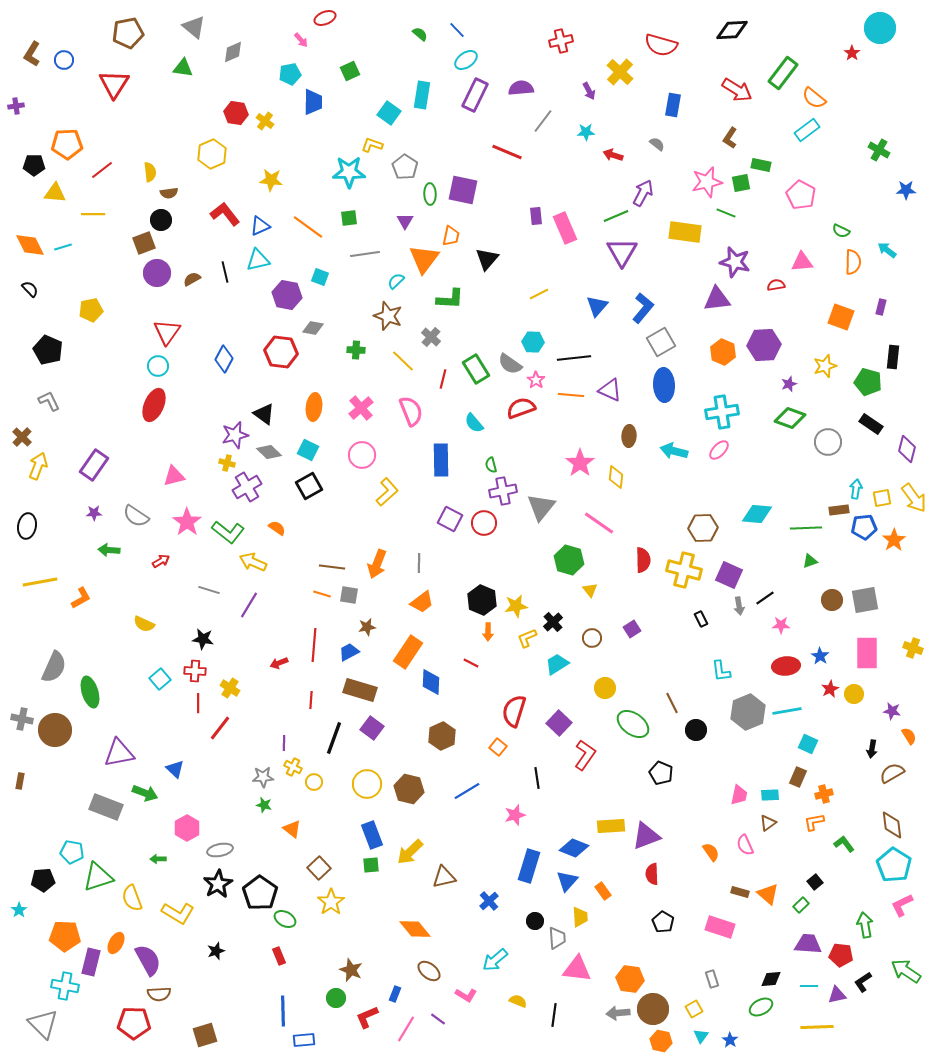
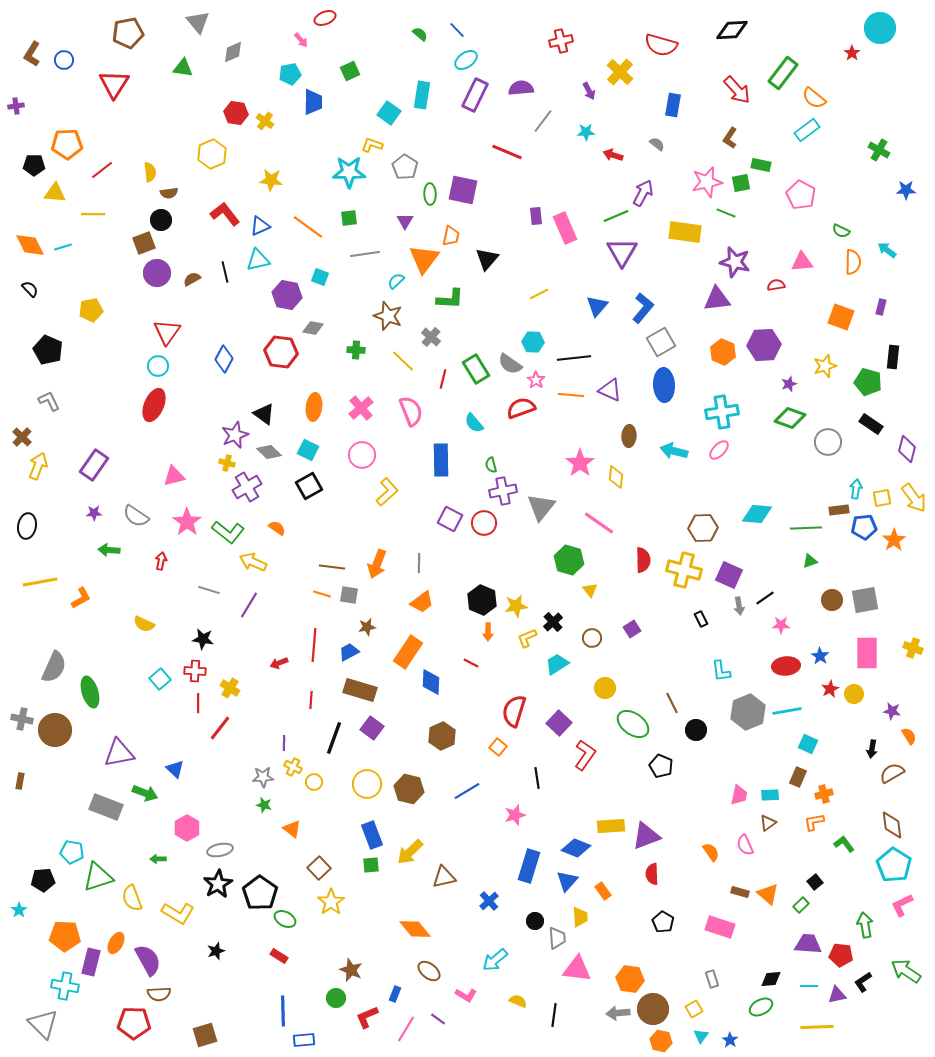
gray triangle at (194, 27): moved 4 px right, 5 px up; rotated 10 degrees clockwise
red arrow at (737, 90): rotated 16 degrees clockwise
purple star at (235, 435): rotated 8 degrees counterclockwise
red arrow at (161, 561): rotated 48 degrees counterclockwise
black pentagon at (661, 773): moved 7 px up
blue diamond at (574, 848): moved 2 px right
red rectangle at (279, 956): rotated 36 degrees counterclockwise
